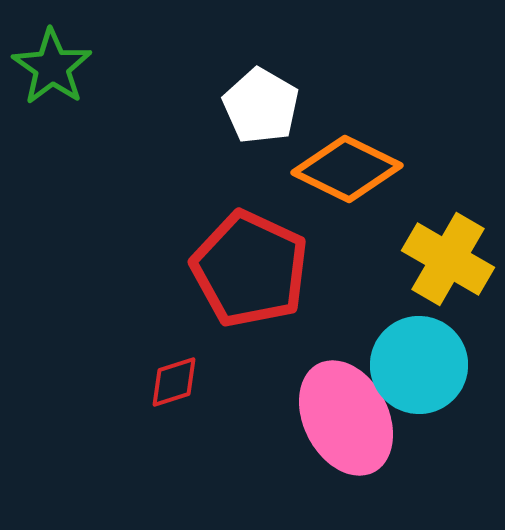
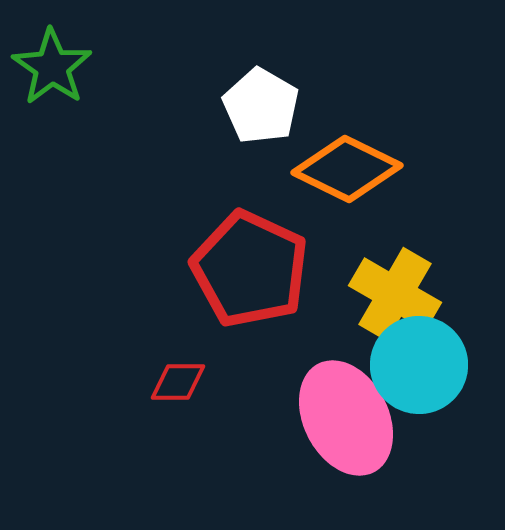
yellow cross: moved 53 px left, 35 px down
red diamond: moved 4 px right; rotated 18 degrees clockwise
